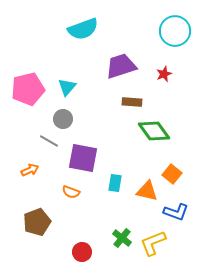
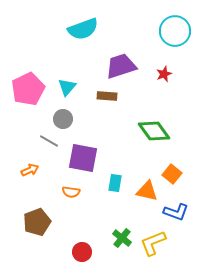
pink pentagon: rotated 12 degrees counterclockwise
brown rectangle: moved 25 px left, 6 px up
orange semicircle: rotated 12 degrees counterclockwise
